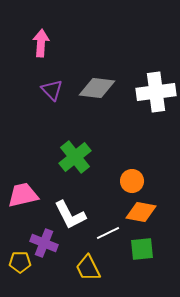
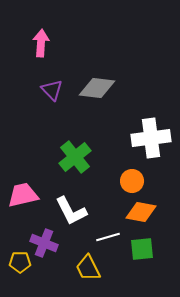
white cross: moved 5 px left, 46 px down
white L-shape: moved 1 px right, 4 px up
white line: moved 4 px down; rotated 10 degrees clockwise
